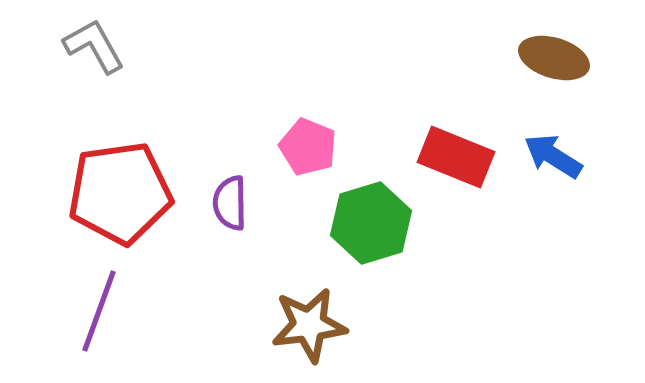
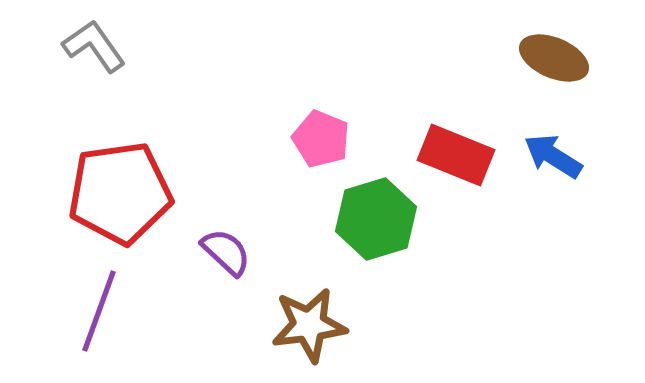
gray L-shape: rotated 6 degrees counterclockwise
brown ellipse: rotated 6 degrees clockwise
pink pentagon: moved 13 px right, 8 px up
red rectangle: moved 2 px up
purple semicircle: moved 4 px left, 49 px down; rotated 134 degrees clockwise
green hexagon: moved 5 px right, 4 px up
